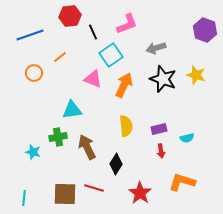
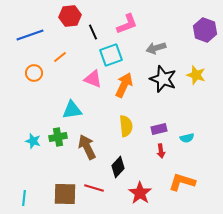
cyan square: rotated 15 degrees clockwise
cyan star: moved 11 px up
black diamond: moved 2 px right, 3 px down; rotated 10 degrees clockwise
